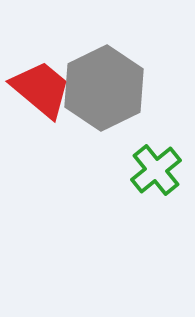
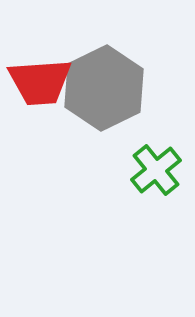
red trapezoid: moved 1 px left, 7 px up; rotated 136 degrees clockwise
